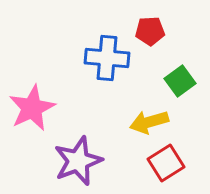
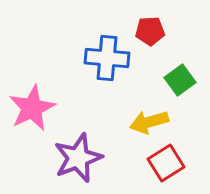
green square: moved 1 px up
purple star: moved 3 px up
